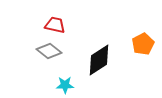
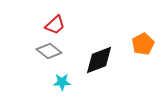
red trapezoid: rotated 125 degrees clockwise
black diamond: rotated 12 degrees clockwise
cyan star: moved 3 px left, 3 px up
